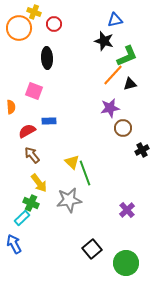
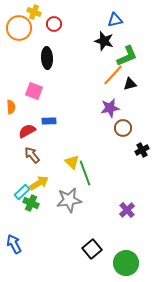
yellow arrow: rotated 84 degrees counterclockwise
cyan rectangle: moved 26 px up
